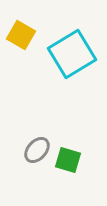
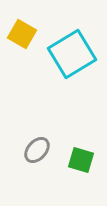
yellow square: moved 1 px right, 1 px up
green square: moved 13 px right
